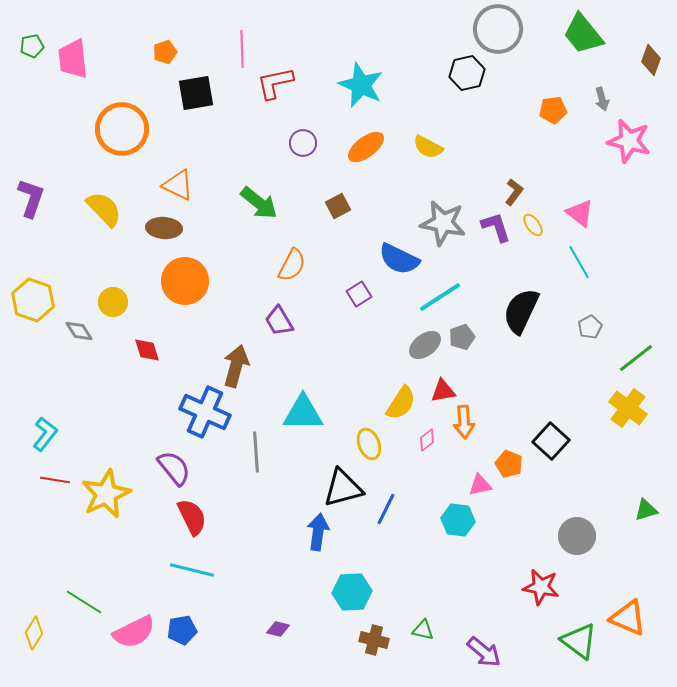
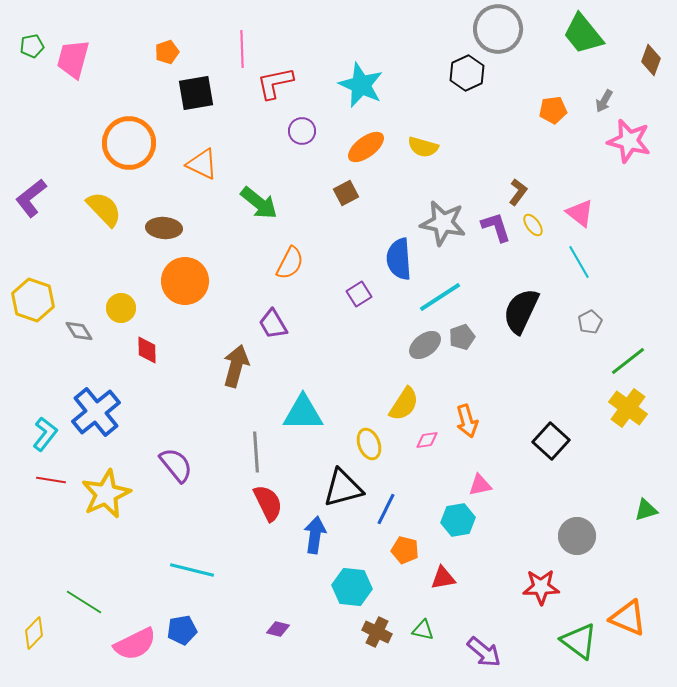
orange pentagon at (165, 52): moved 2 px right
pink trapezoid at (73, 59): rotated 21 degrees clockwise
black hexagon at (467, 73): rotated 12 degrees counterclockwise
gray arrow at (602, 99): moved 2 px right, 2 px down; rotated 45 degrees clockwise
orange circle at (122, 129): moved 7 px right, 14 px down
purple circle at (303, 143): moved 1 px left, 12 px up
yellow semicircle at (428, 147): moved 5 px left; rotated 12 degrees counterclockwise
orange triangle at (178, 185): moved 24 px right, 21 px up
brown L-shape at (514, 192): moved 4 px right
purple L-shape at (31, 198): rotated 147 degrees counterclockwise
brown square at (338, 206): moved 8 px right, 13 px up
blue semicircle at (399, 259): rotated 60 degrees clockwise
orange semicircle at (292, 265): moved 2 px left, 2 px up
yellow circle at (113, 302): moved 8 px right, 6 px down
purple trapezoid at (279, 321): moved 6 px left, 3 px down
gray pentagon at (590, 327): moved 5 px up
red diamond at (147, 350): rotated 16 degrees clockwise
green line at (636, 358): moved 8 px left, 3 px down
red triangle at (443, 391): moved 187 px down
yellow semicircle at (401, 403): moved 3 px right, 1 px down
blue cross at (205, 412): moved 109 px left; rotated 27 degrees clockwise
orange arrow at (464, 422): moved 3 px right, 1 px up; rotated 12 degrees counterclockwise
pink diamond at (427, 440): rotated 30 degrees clockwise
orange pentagon at (509, 464): moved 104 px left, 86 px down; rotated 8 degrees counterclockwise
purple semicircle at (174, 468): moved 2 px right, 3 px up
red line at (55, 480): moved 4 px left
red semicircle at (192, 517): moved 76 px right, 14 px up
cyan hexagon at (458, 520): rotated 16 degrees counterclockwise
blue arrow at (318, 532): moved 3 px left, 3 px down
red star at (541, 587): rotated 12 degrees counterclockwise
cyan hexagon at (352, 592): moved 5 px up; rotated 9 degrees clockwise
pink semicircle at (134, 632): moved 1 px right, 12 px down
yellow diamond at (34, 633): rotated 12 degrees clockwise
brown cross at (374, 640): moved 3 px right, 8 px up; rotated 12 degrees clockwise
